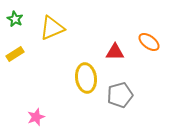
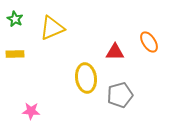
orange ellipse: rotated 20 degrees clockwise
yellow rectangle: rotated 30 degrees clockwise
pink star: moved 5 px left, 6 px up; rotated 24 degrees clockwise
